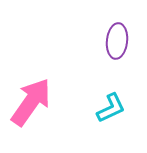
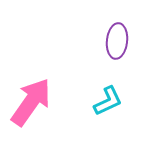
cyan L-shape: moved 3 px left, 7 px up
